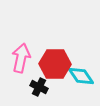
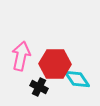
pink arrow: moved 2 px up
cyan diamond: moved 4 px left, 3 px down
